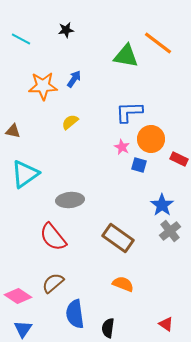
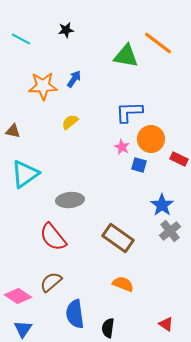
brown semicircle: moved 2 px left, 1 px up
